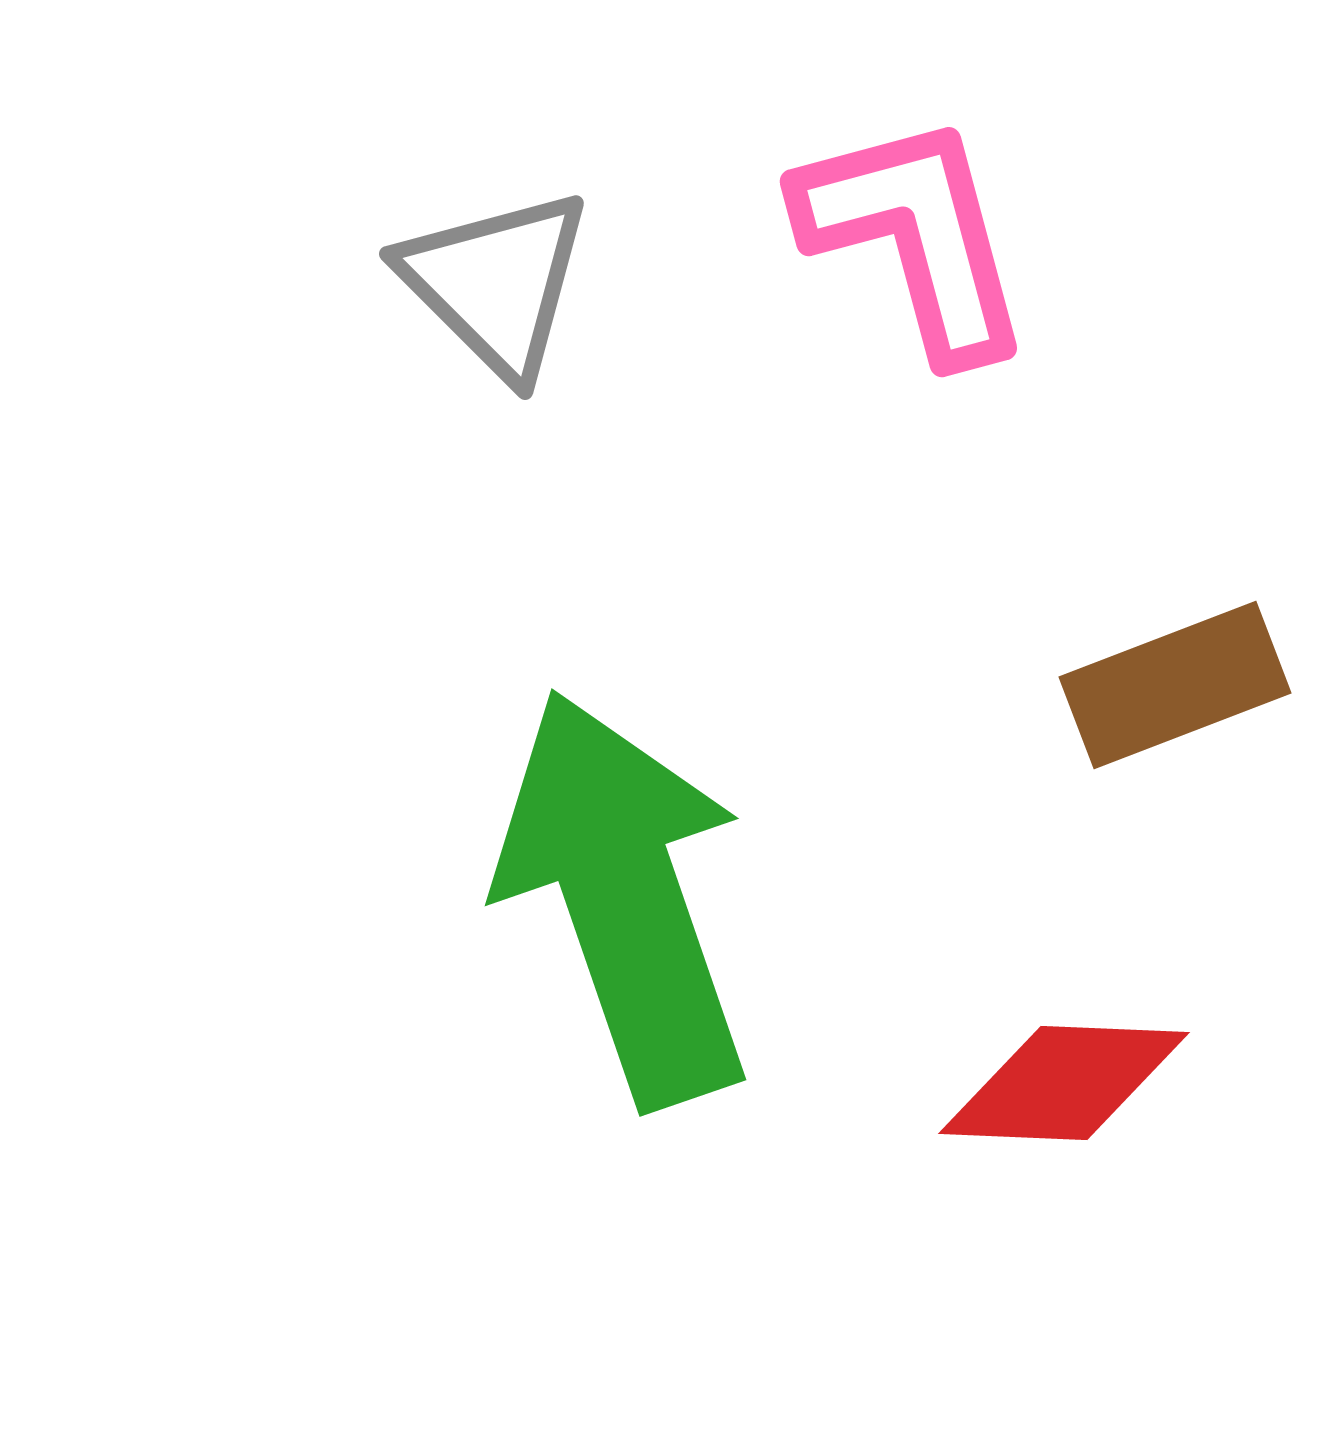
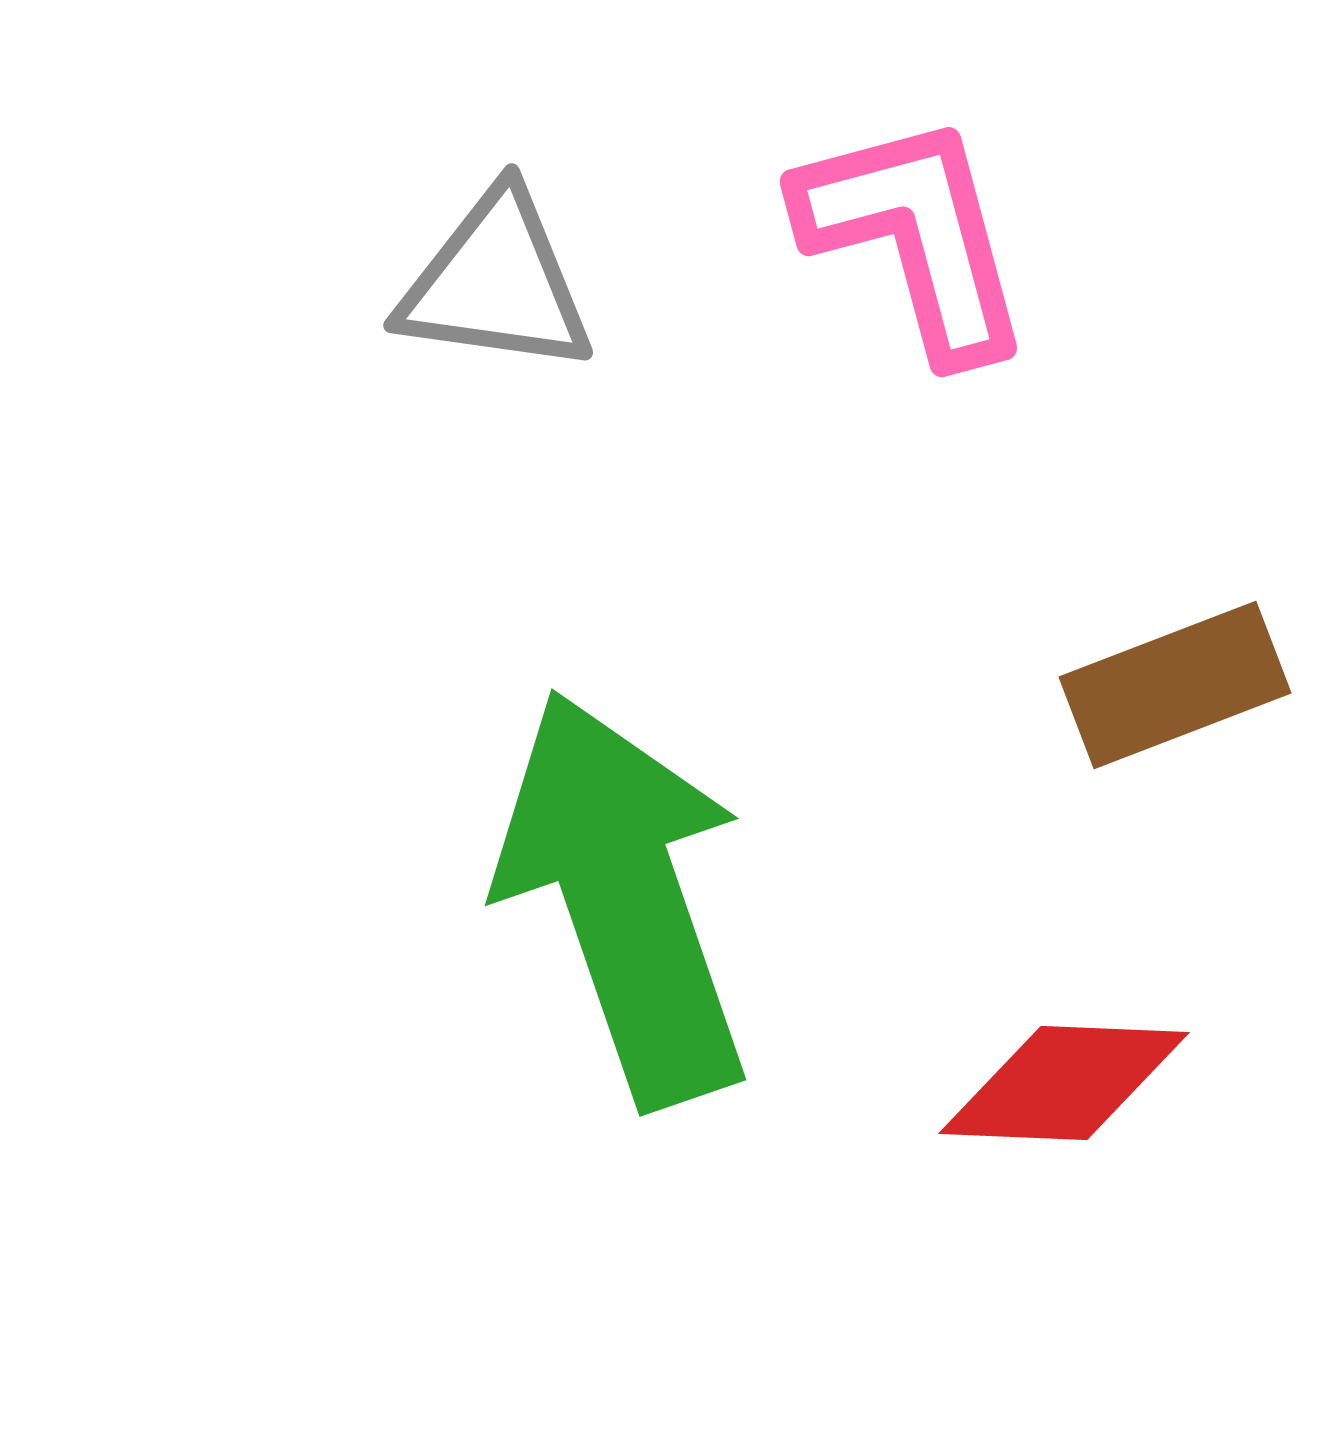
gray triangle: rotated 37 degrees counterclockwise
